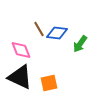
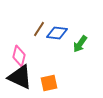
brown line: rotated 63 degrees clockwise
pink diamond: moved 2 px left, 6 px down; rotated 35 degrees clockwise
